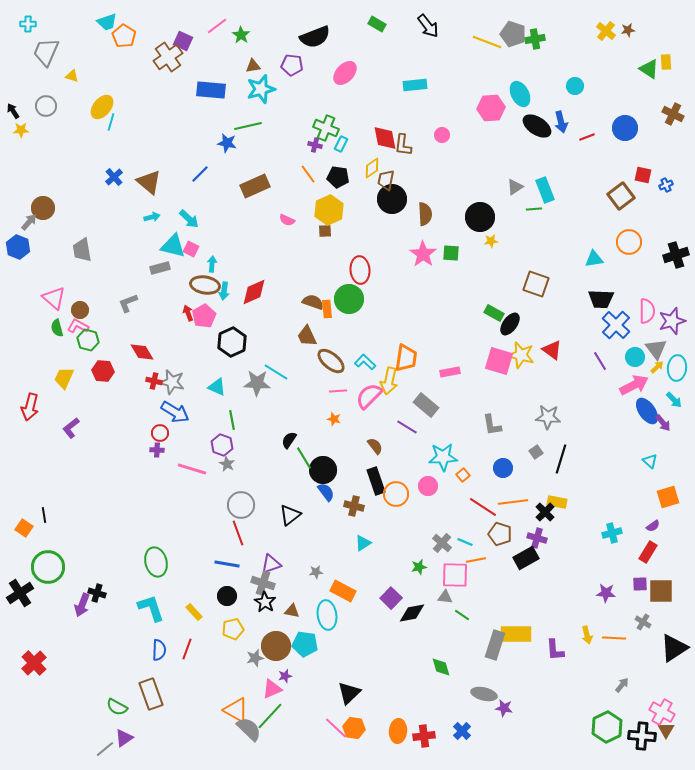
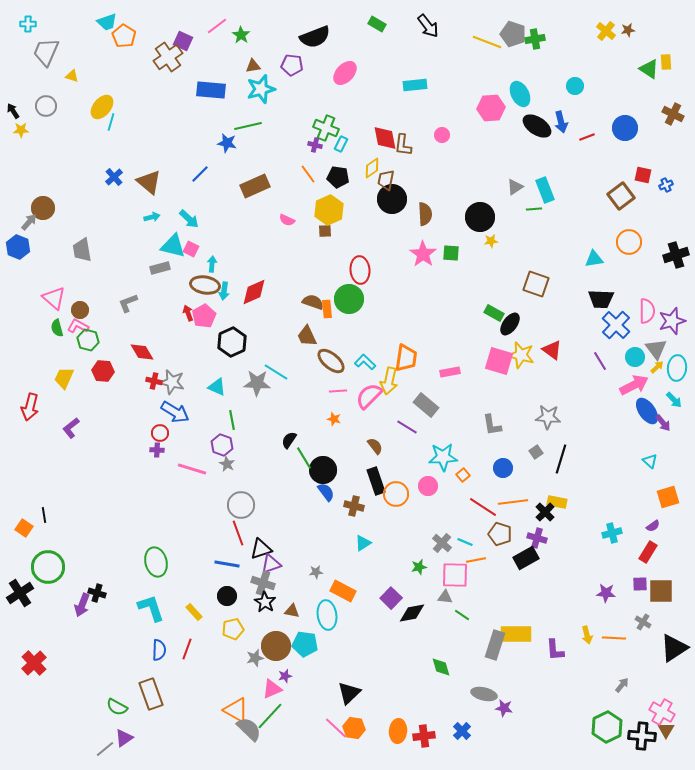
black triangle at (290, 515): moved 29 px left, 34 px down; rotated 20 degrees clockwise
